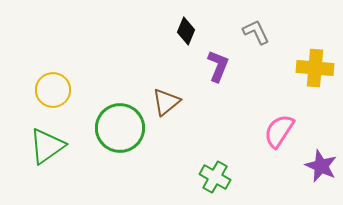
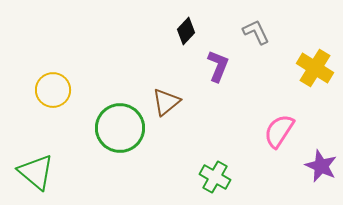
black diamond: rotated 20 degrees clockwise
yellow cross: rotated 27 degrees clockwise
green triangle: moved 11 px left, 26 px down; rotated 45 degrees counterclockwise
